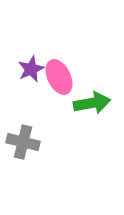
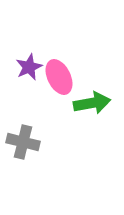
purple star: moved 2 px left, 2 px up
